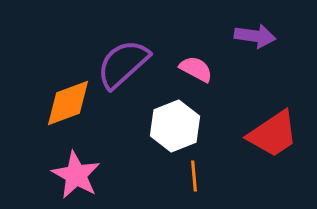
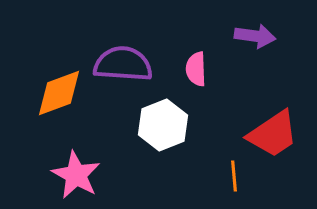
purple semicircle: rotated 46 degrees clockwise
pink semicircle: rotated 120 degrees counterclockwise
orange diamond: moved 9 px left, 10 px up
white hexagon: moved 12 px left, 1 px up
orange line: moved 40 px right
